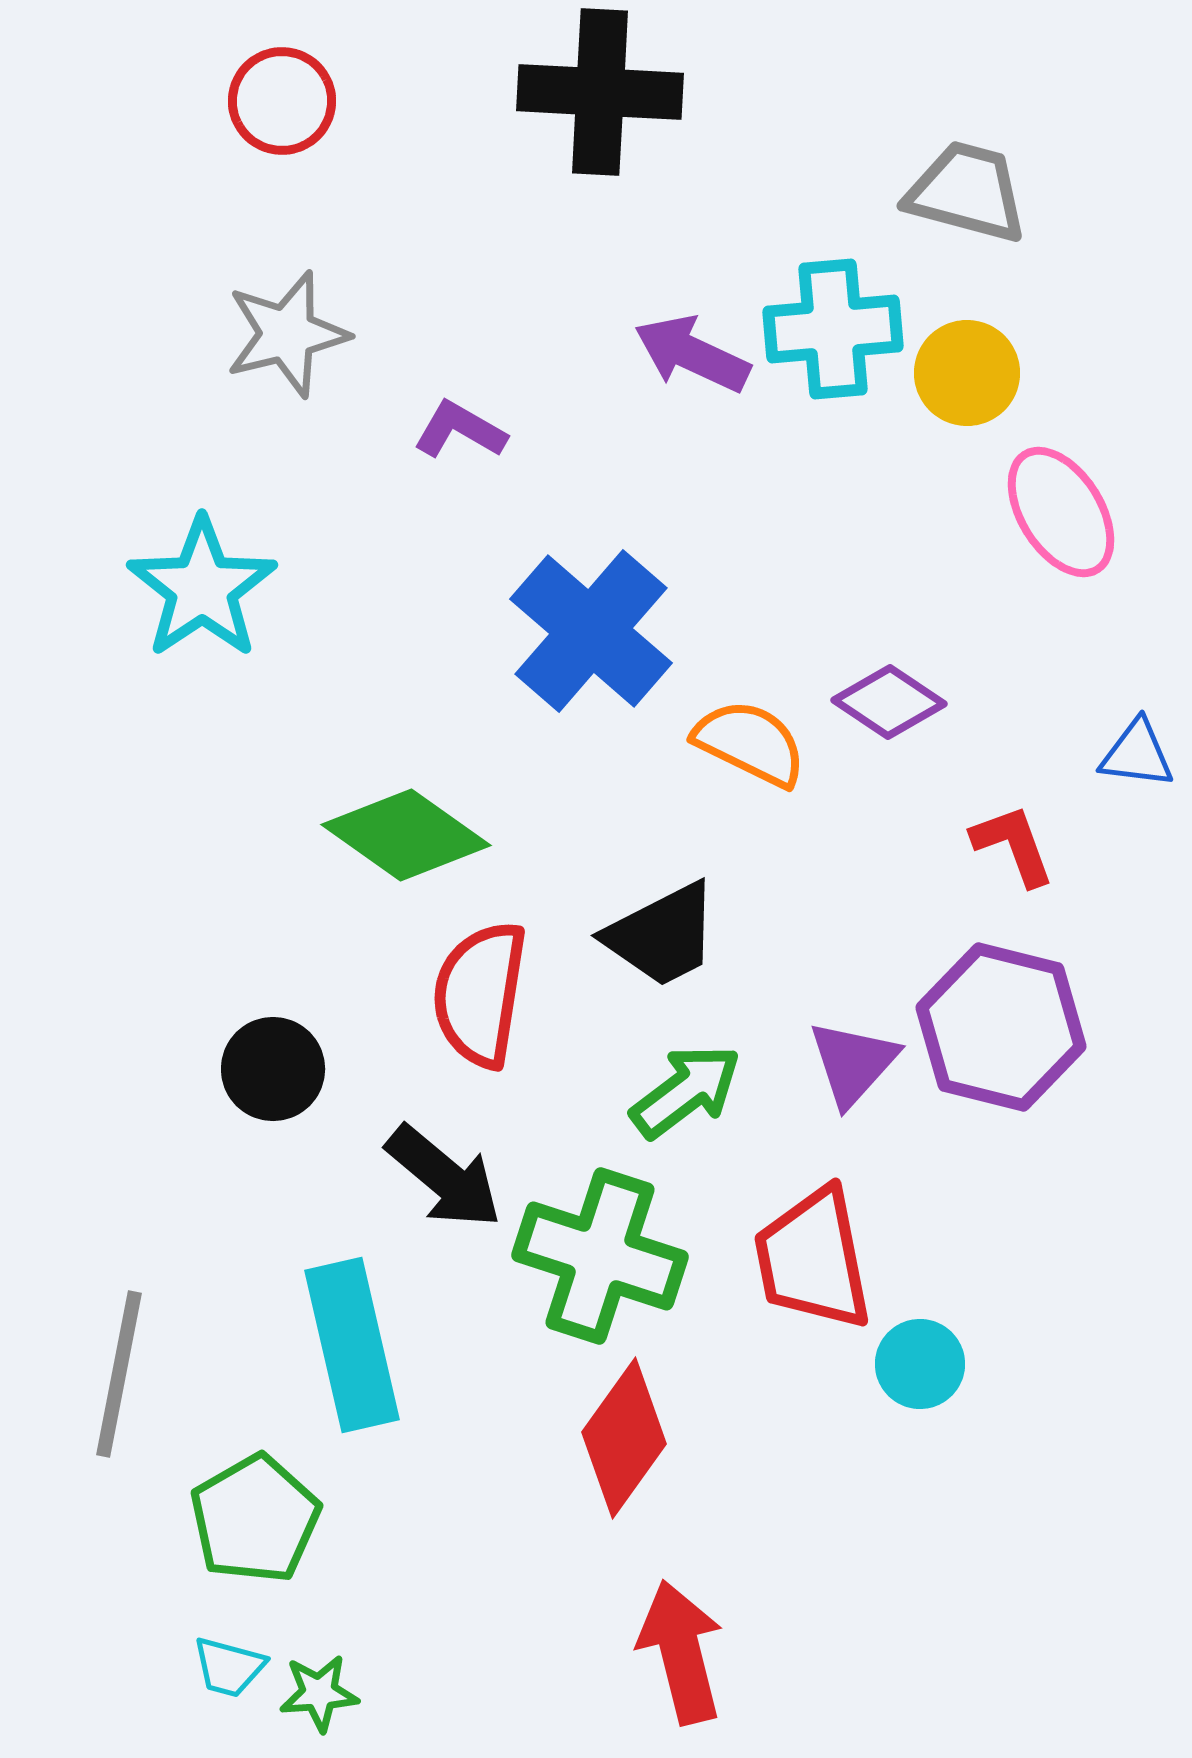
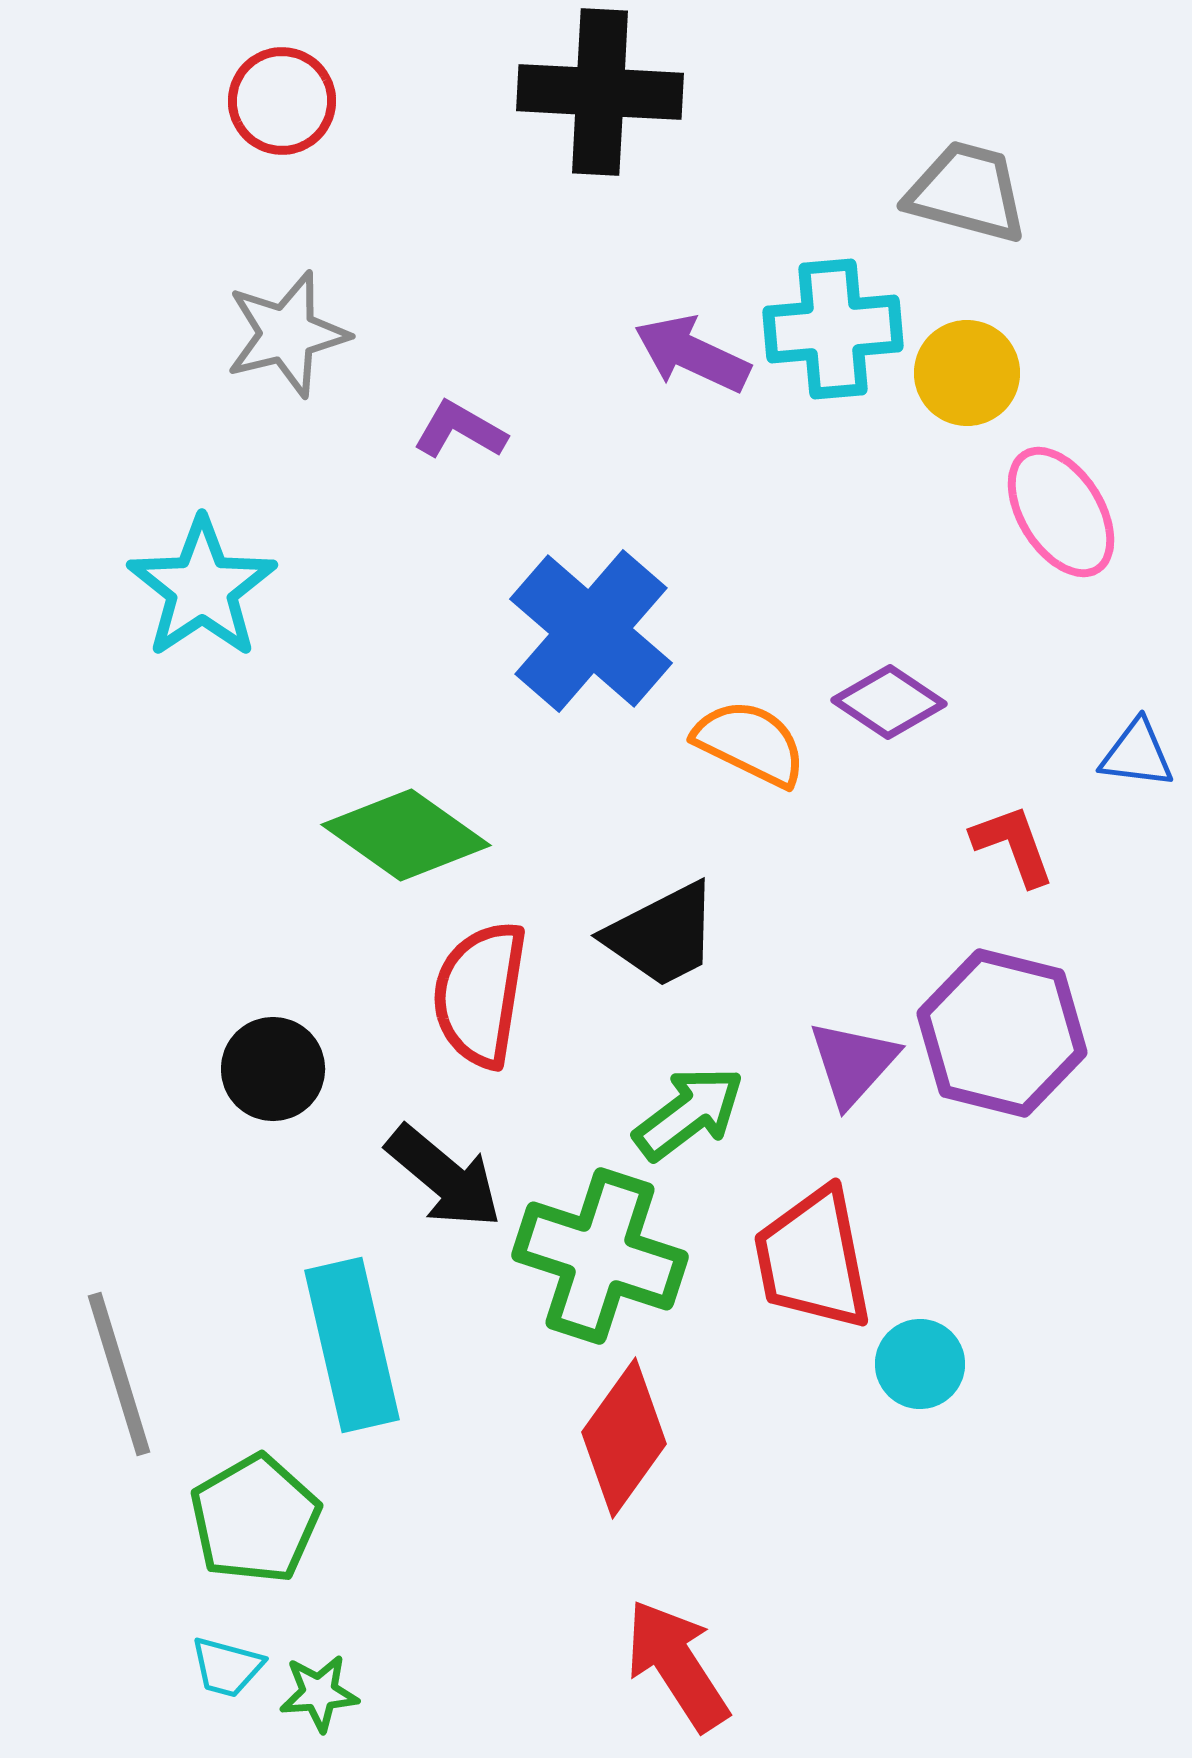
purple hexagon: moved 1 px right, 6 px down
green arrow: moved 3 px right, 22 px down
gray line: rotated 28 degrees counterclockwise
red arrow: moved 4 px left, 13 px down; rotated 19 degrees counterclockwise
cyan trapezoid: moved 2 px left
